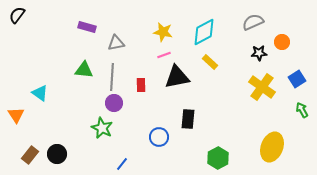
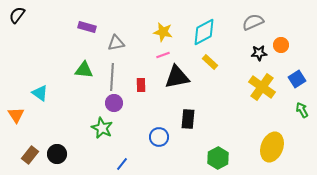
orange circle: moved 1 px left, 3 px down
pink line: moved 1 px left
